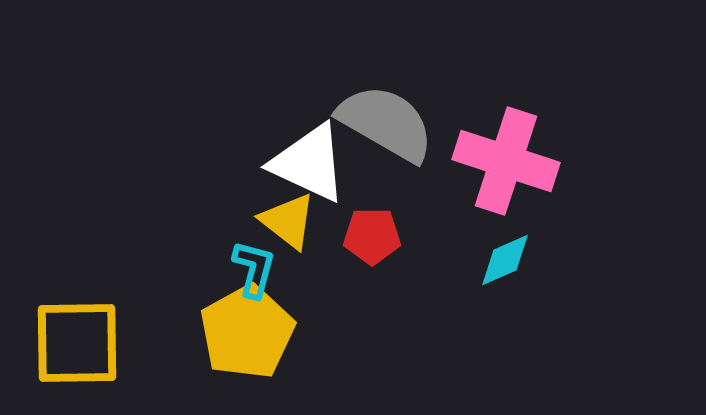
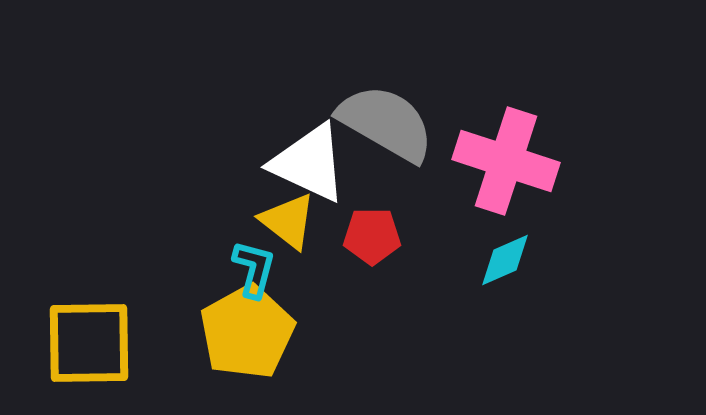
yellow square: moved 12 px right
